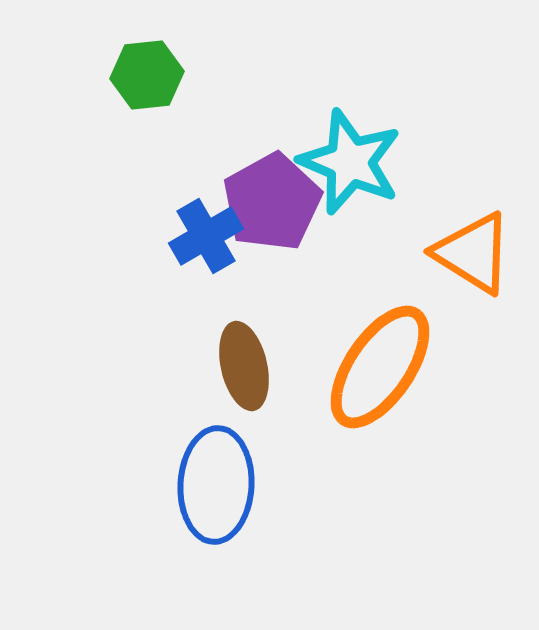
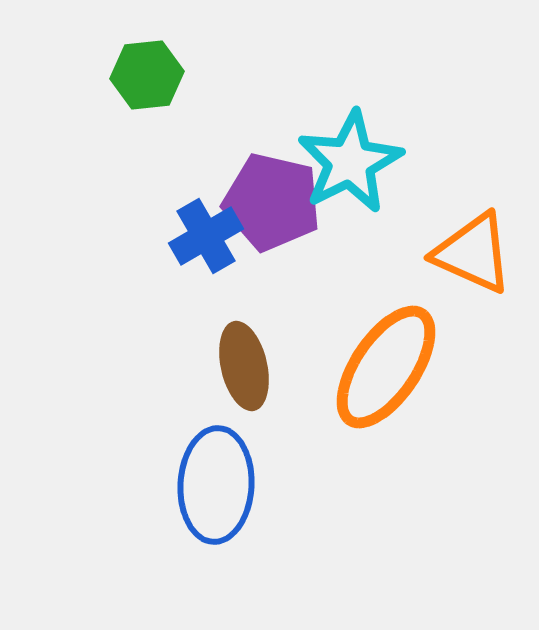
cyan star: rotated 22 degrees clockwise
purple pentagon: rotated 30 degrees counterclockwise
orange triangle: rotated 8 degrees counterclockwise
orange ellipse: moved 6 px right
